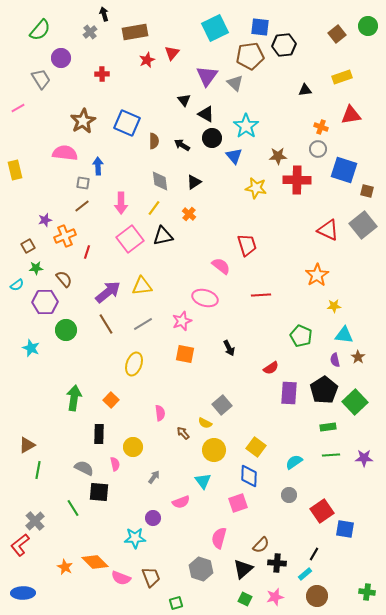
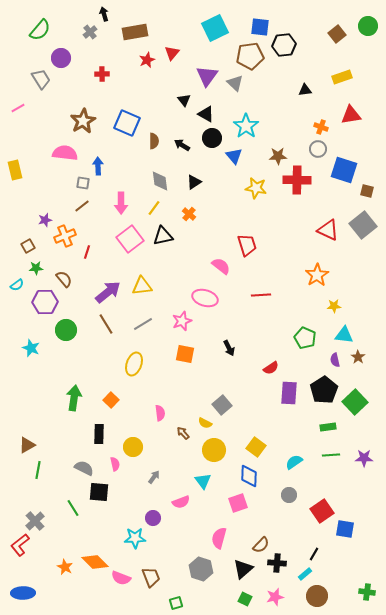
green pentagon at (301, 336): moved 4 px right, 2 px down
